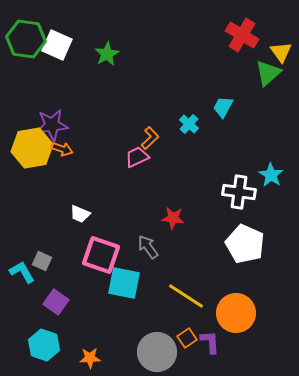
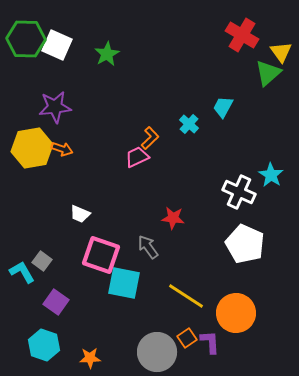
green hexagon: rotated 6 degrees counterclockwise
purple star: moved 3 px right, 18 px up
white cross: rotated 16 degrees clockwise
gray square: rotated 12 degrees clockwise
